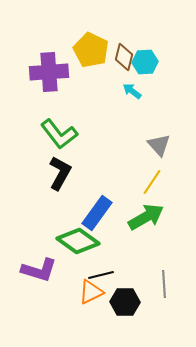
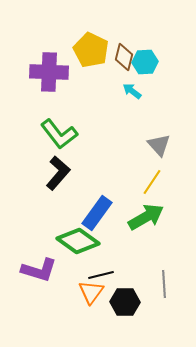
purple cross: rotated 6 degrees clockwise
black L-shape: moved 2 px left; rotated 12 degrees clockwise
orange triangle: rotated 28 degrees counterclockwise
